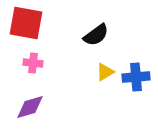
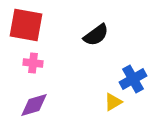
red square: moved 2 px down
yellow triangle: moved 8 px right, 30 px down
blue cross: moved 3 px left, 2 px down; rotated 24 degrees counterclockwise
purple diamond: moved 4 px right, 2 px up
